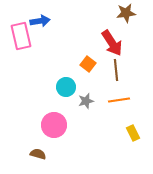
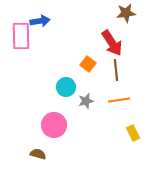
pink rectangle: rotated 12 degrees clockwise
